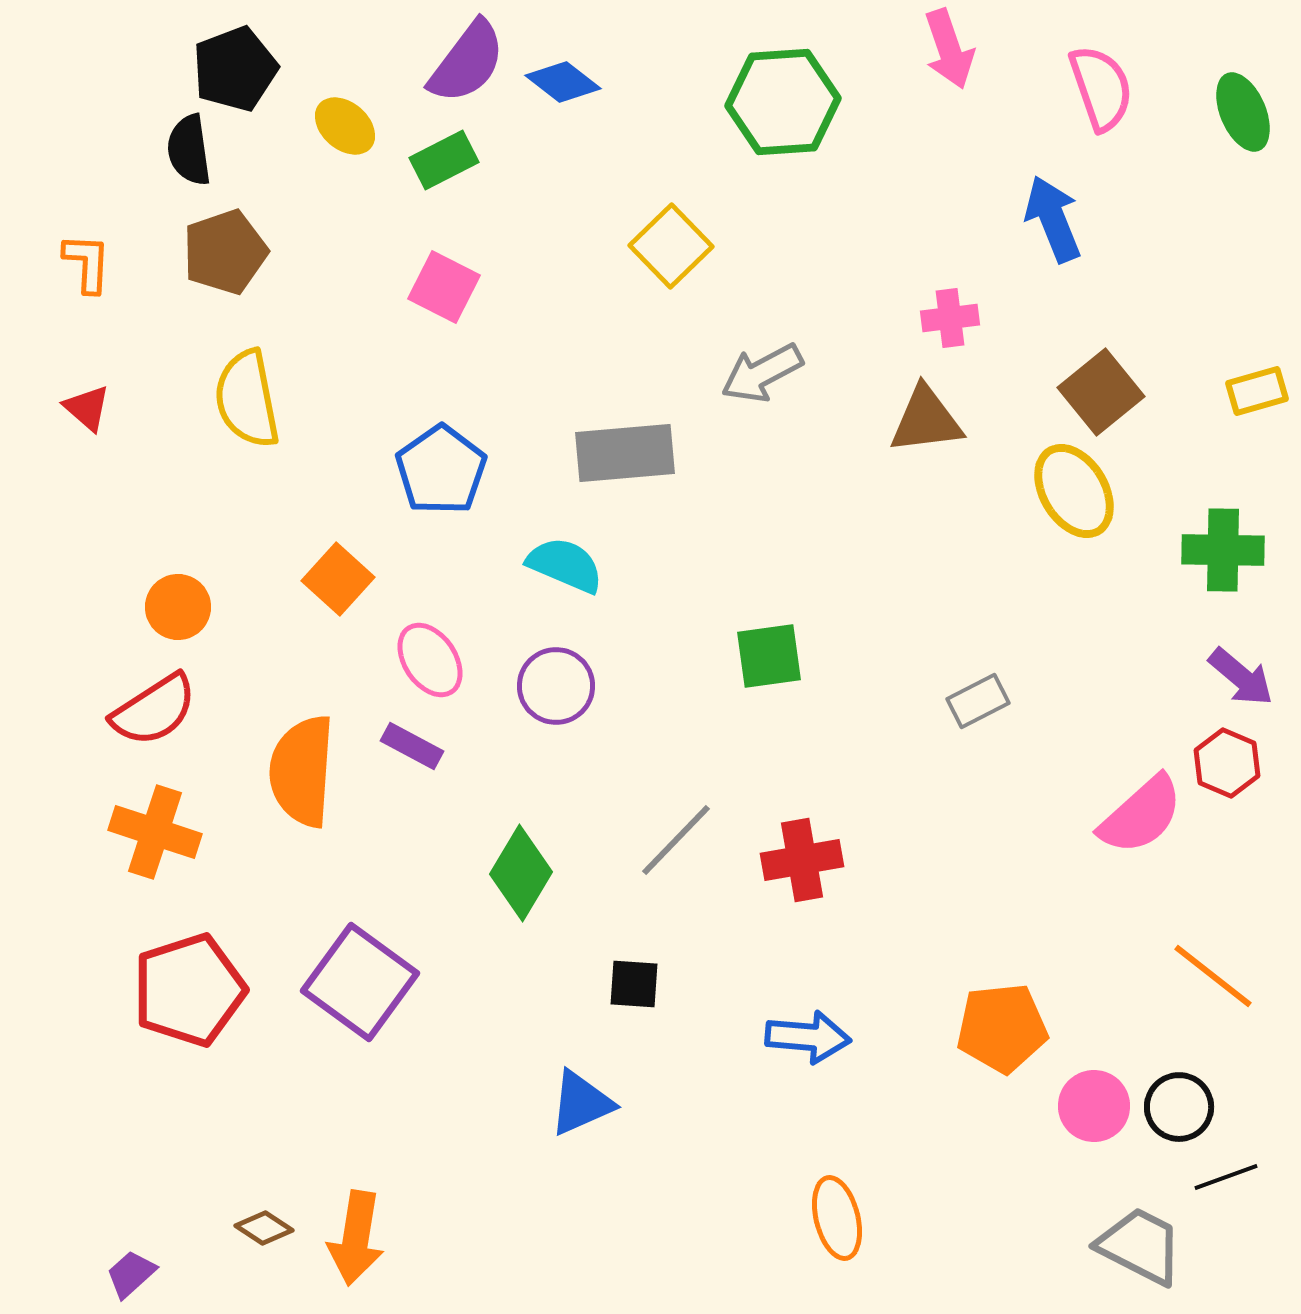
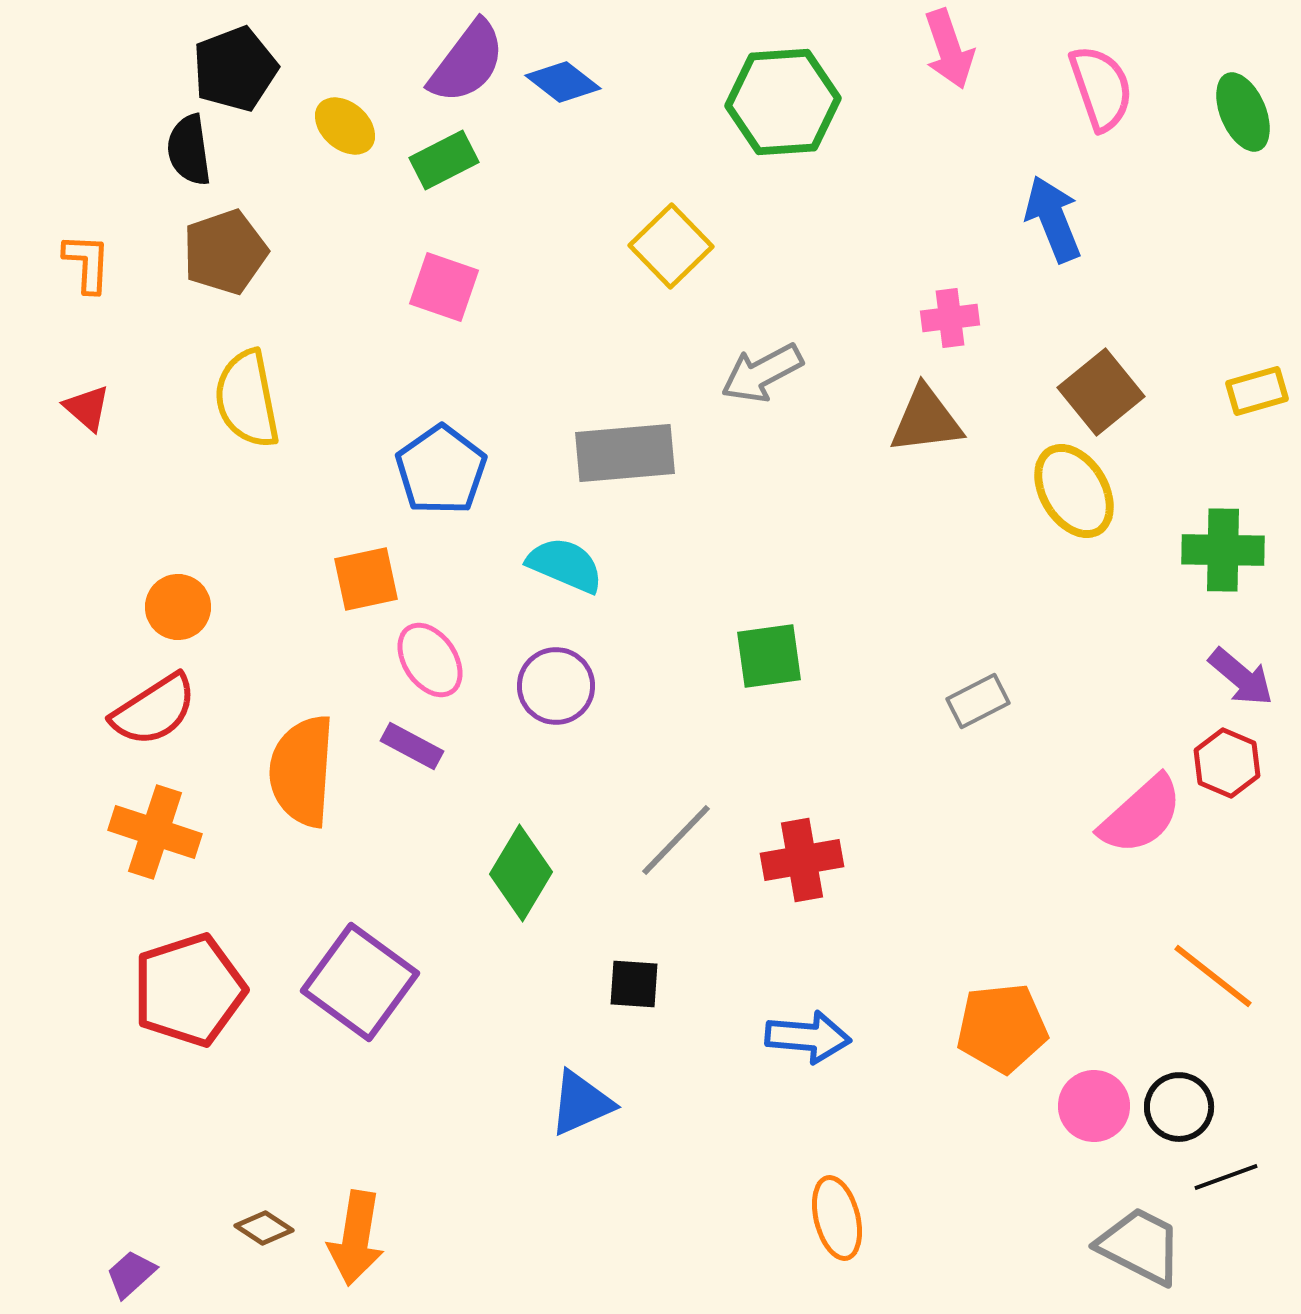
pink square at (444, 287): rotated 8 degrees counterclockwise
orange square at (338, 579): moved 28 px right; rotated 36 degrees clockwise
